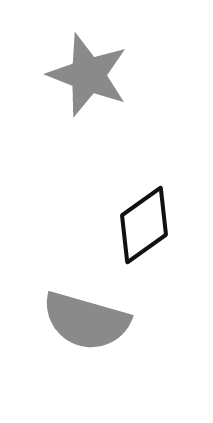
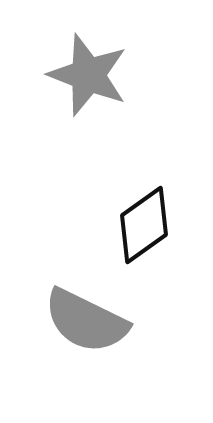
gray semicircle: rotated 10 degrees clockwise
